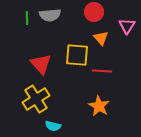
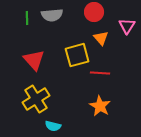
gray semicircle: moved 2 px right
yellow square: rotated 20 degrees counterclockwise
red triangle: moved 7 px left, 4 px up
red line: moved 2 px left, 2 px down
orange star: moved 1 px right
